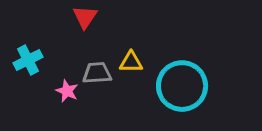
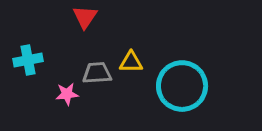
cyan cross: rotated 16 degrees clockwise
pink star: moved 3 px down; rotated 30 degrees counterclockwise
